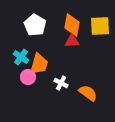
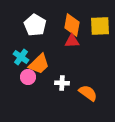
orange trapezoid: rotated 30 degrees clockwise
white cross: moved 1 px right; rotated 24 degrees counterclockwise
